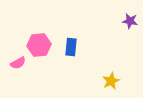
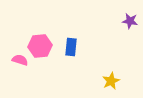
pink hexagon: moved 1 px right, 1 px down
pink semicircle: moved 2 px right, 3 px up; rotated 133 degrees counterclockwise
